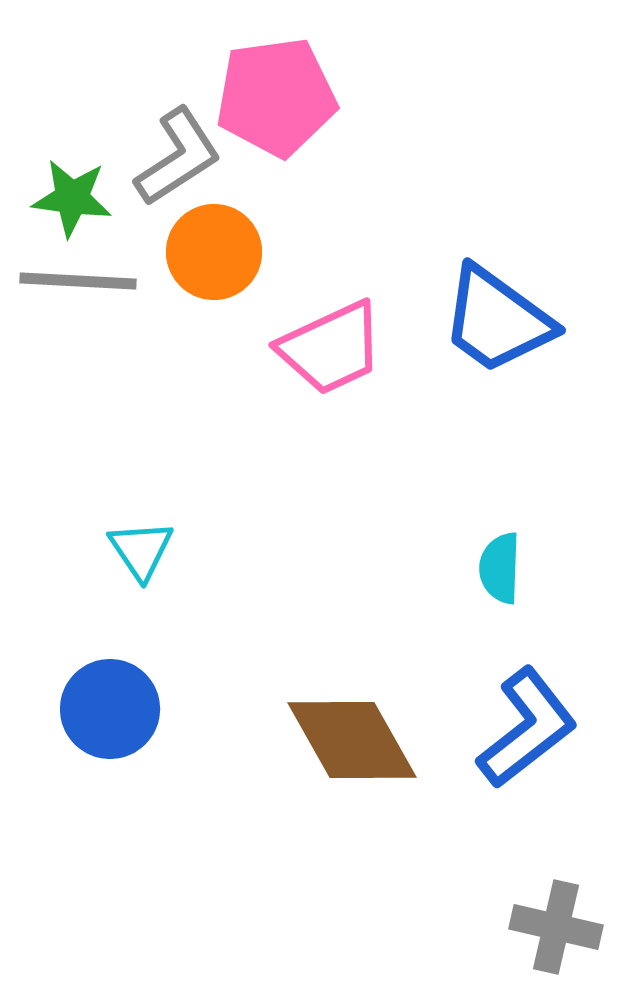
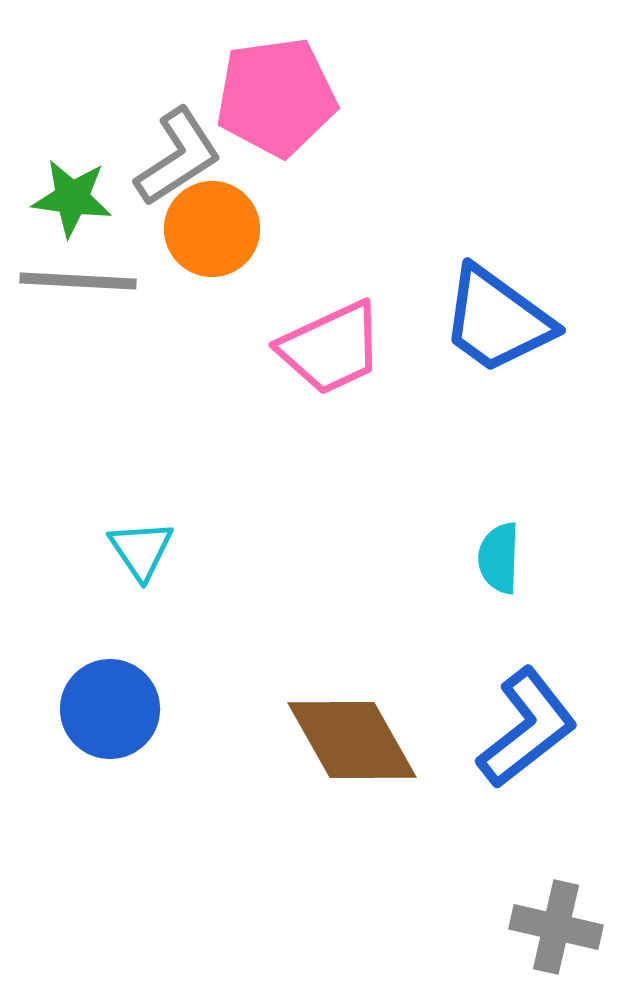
orange circle: moved 2 px left, 23 px up
cyan semicircle: moved 1 px left, 10 px up
